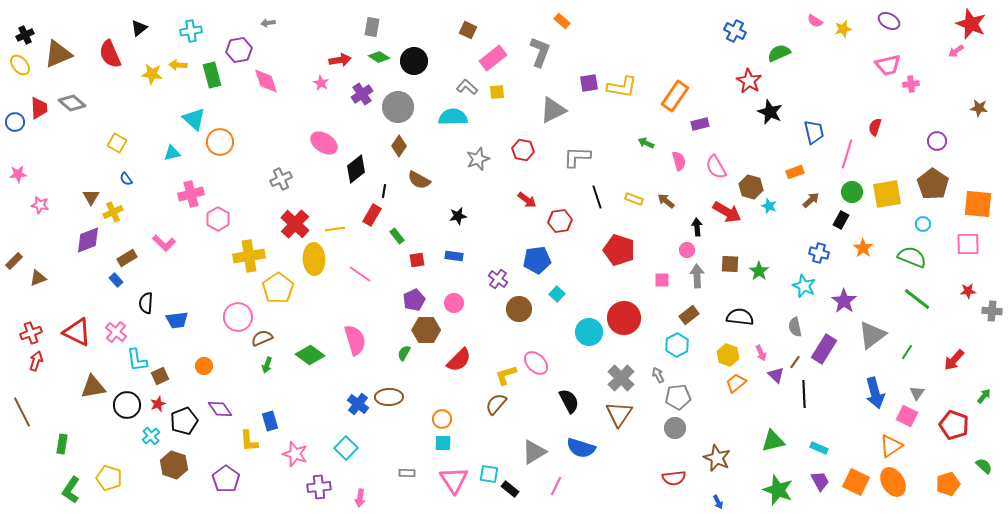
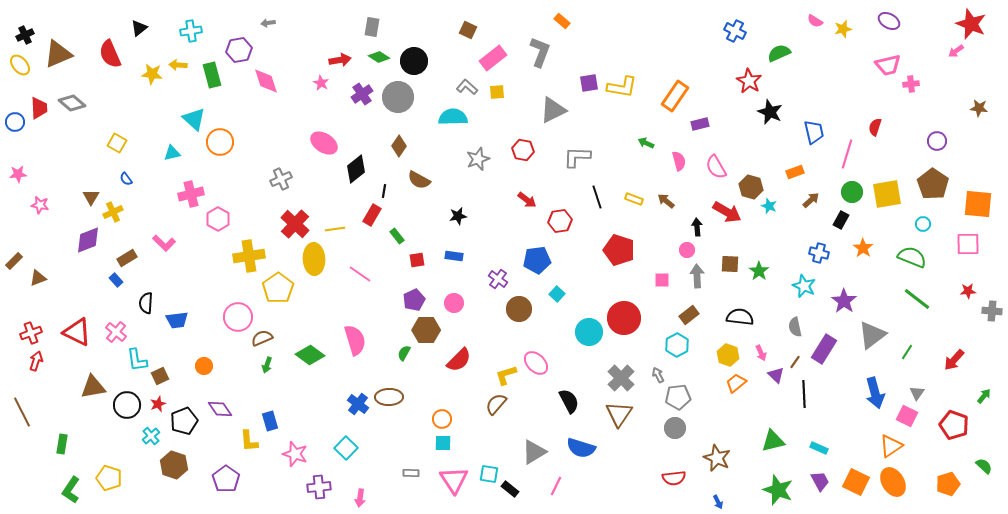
gray circle at (398, 107): moved 10 px up
gray rectangle at (407, 473): moved 4 px right
